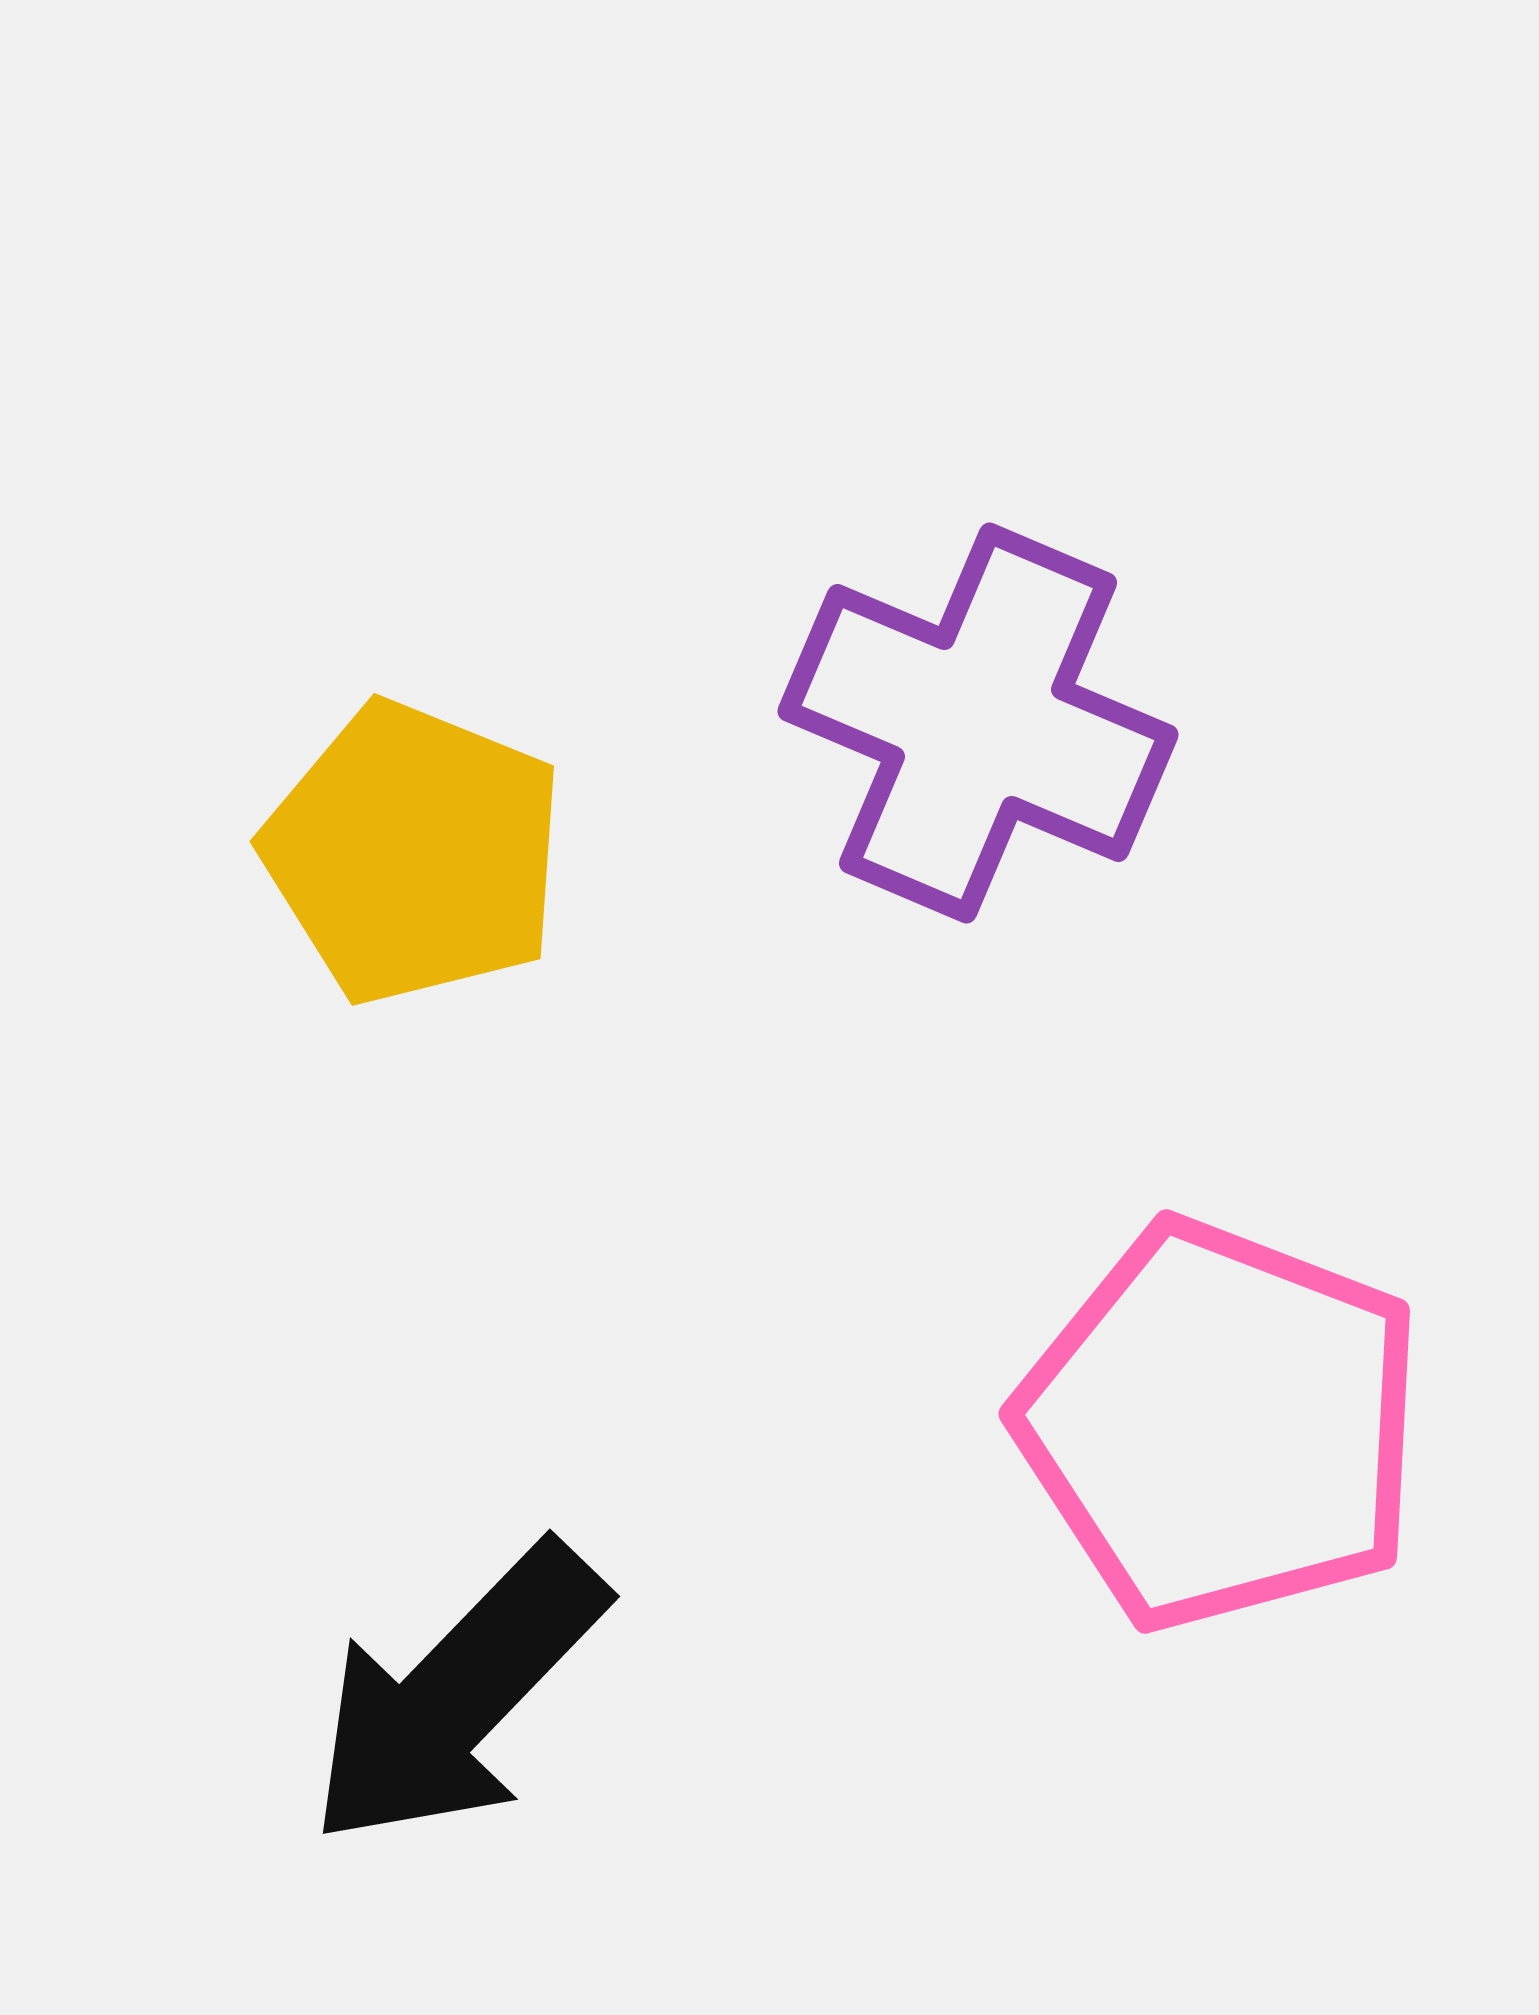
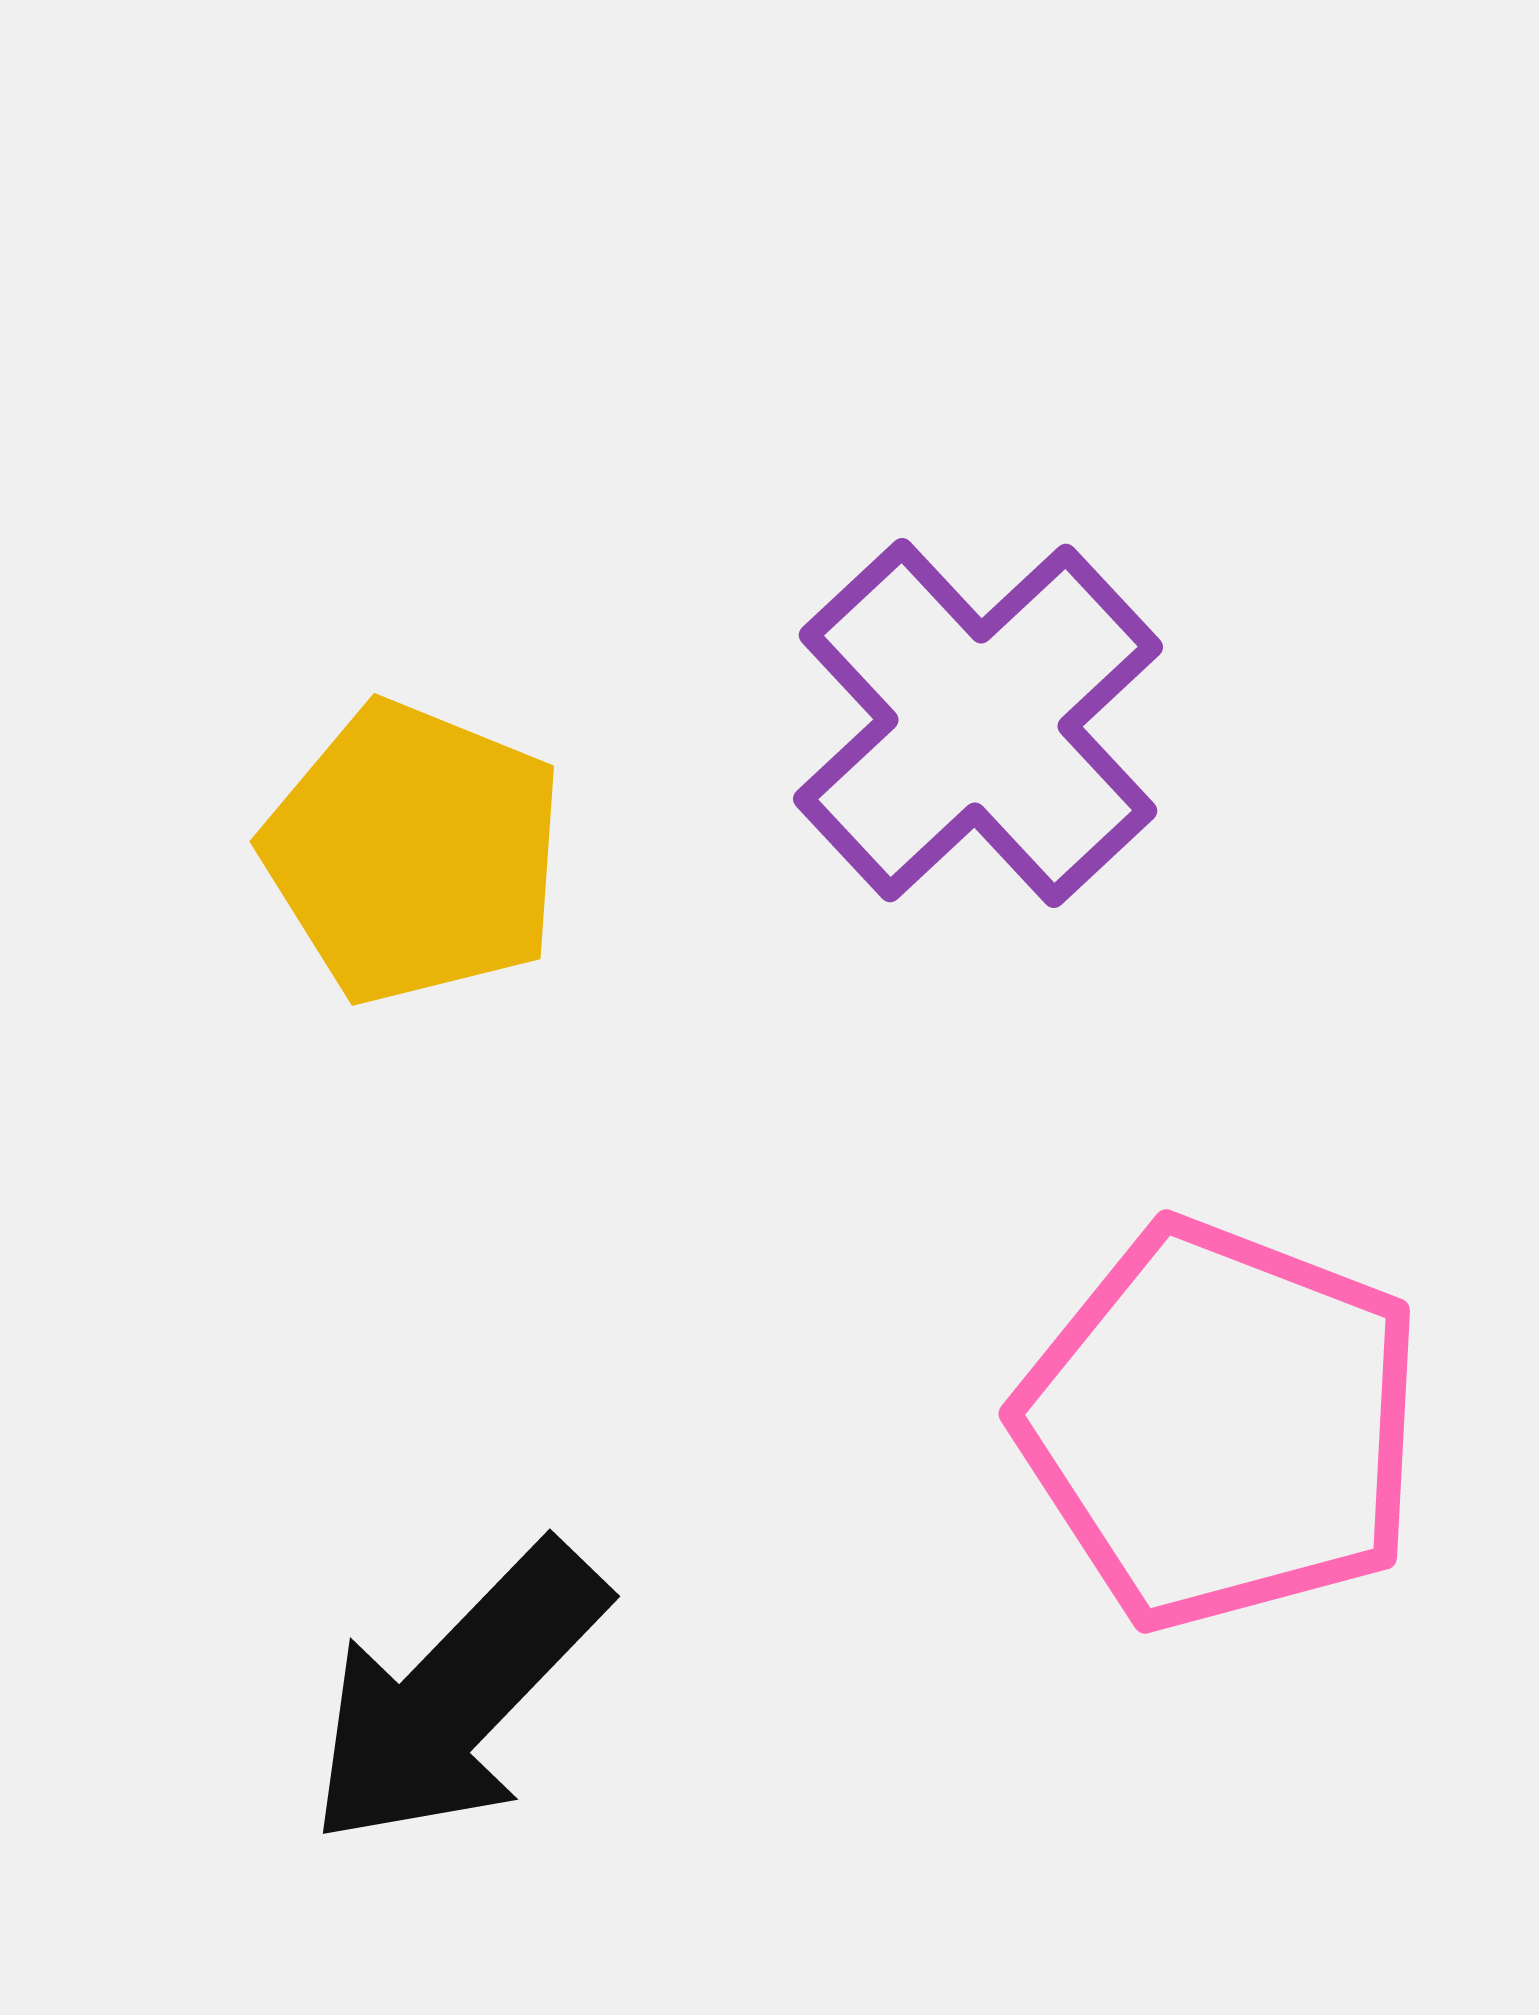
purple cross: rotated 24 degrees clockwise
